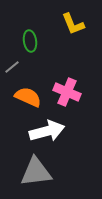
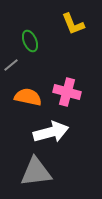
green ellipse: rotated 15 degrees counterclockwise
gray line: moved 1 px left, 2 px up
pink cross: rotated 8 degrees counterclockwise
orange semicircle: rotated 12 degrees counterclockwise
white arrow: moved 4 px right, 1 px down
